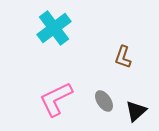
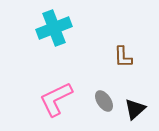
cyan cross: rotated 16 degrees clockwise
brown L-shape: rotated 20 degrees counterclockwise
black triangle: moved 1 px left, 2 px up
